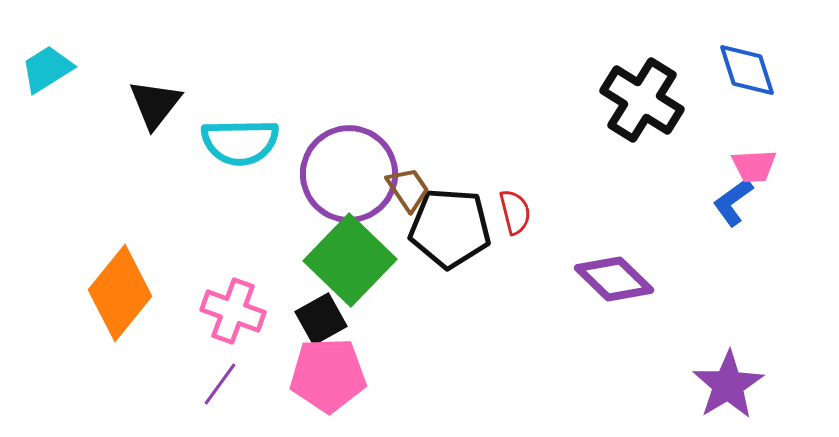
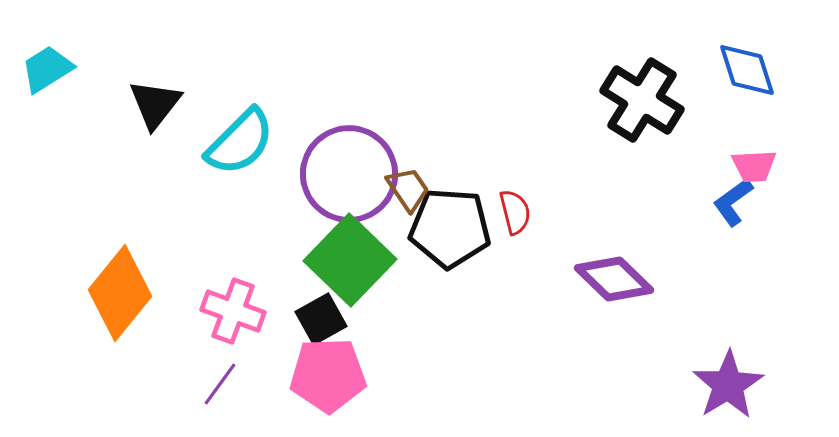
cyan semicircle: rotated 44 degrees counterclockwise
